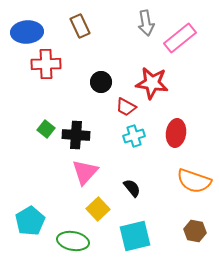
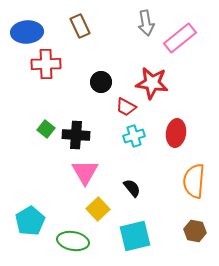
pink triangle: rotated 12 degrees counterclockwise
orange semicircle: rotated 76 degrees clockwise
